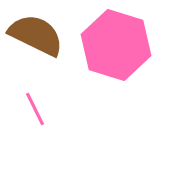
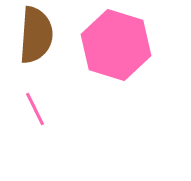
brown semicircle: rotated 68 degrees clockwise
